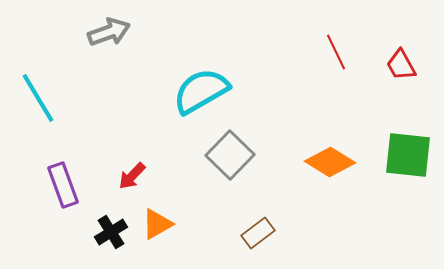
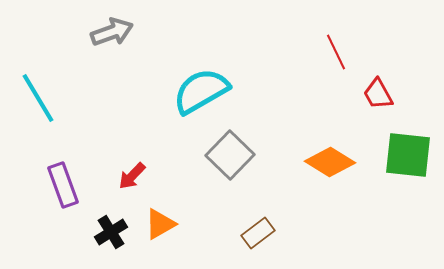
gray arrow: moved 3 px right
red trapezoid: moved 23 px left, 29 px down
orange triangle: moved 3 px right
